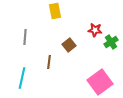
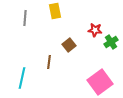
gray line: moved 19 px up
